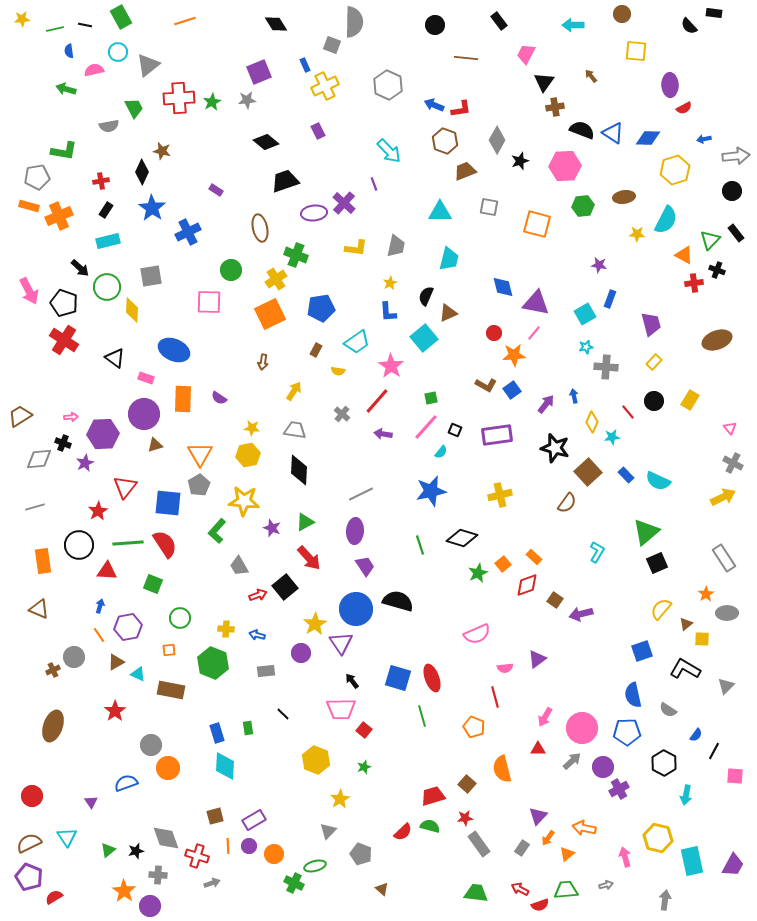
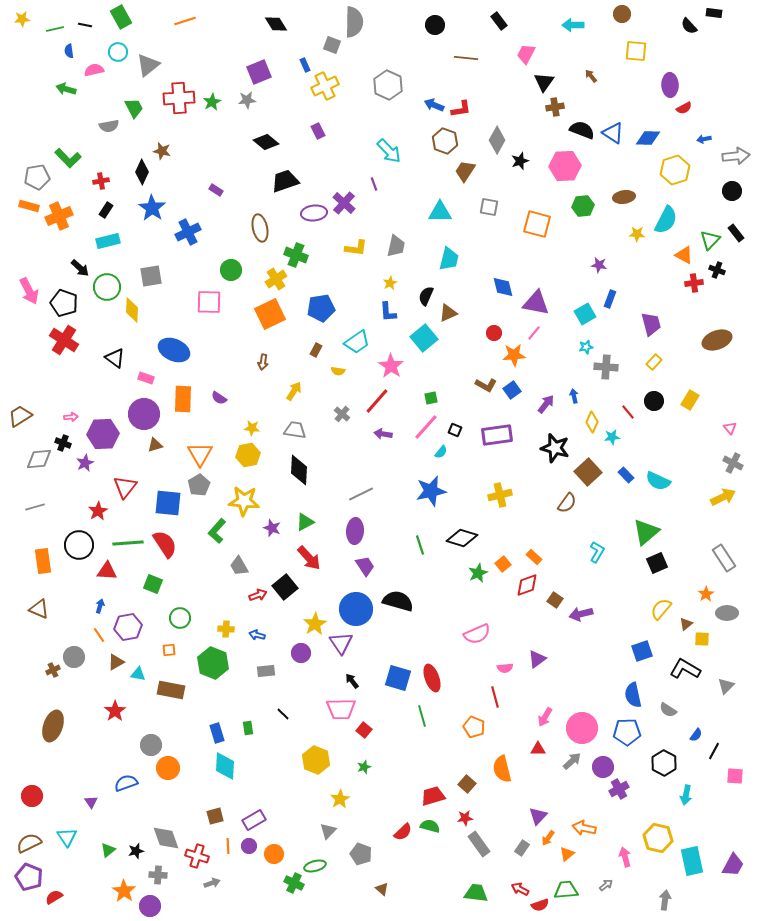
green L-shape at (64, 151): moved 4 px right, 7 px down; rotated 36 degrees clockwise
brown trapezoid at (465, 171): rotated 35 degrees counterclockwise
cyan triangle at (138, 674): rotated 14 degrees counterclockwise
gray arrow at (606, 885): rotated 24 degrees counterclockwise
